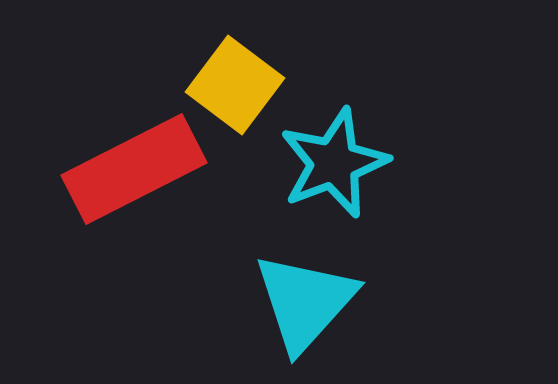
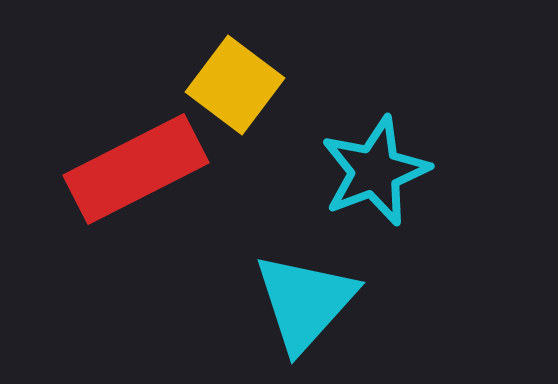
cyan star: moved 41 px right, 8 px down
red rectangle: moved 2 px right
